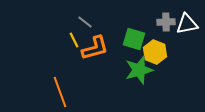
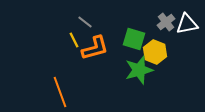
gray cross: rotated 36 degrees counterclockwise
